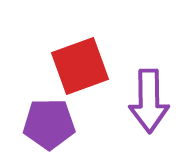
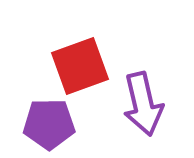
purple arrow: moved 6 px left, 3 px down; rotated 12 degrees counterclockwise
